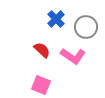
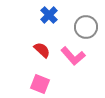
blue cross: moved 7 px left, 4 px up
pink L-shape: rotated 15 degrees clockwise
pink square: moved 1 px left, 1 px up
